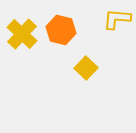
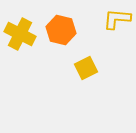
yellow cross: moved 2 px left; rotated 16 degrees counterclockwise
yellow square: rotated 20 degrees clockwise
